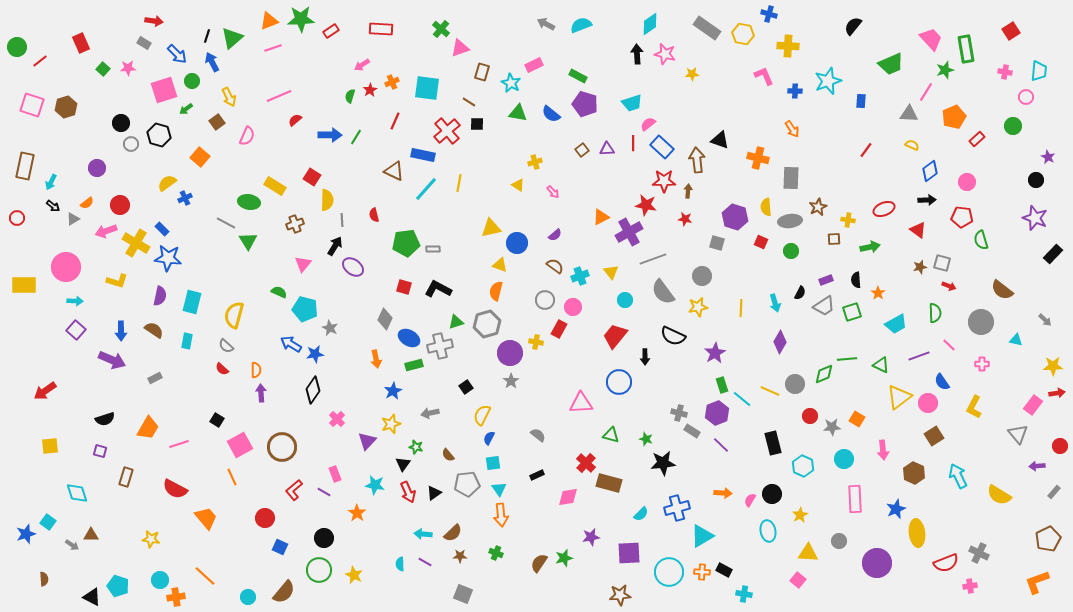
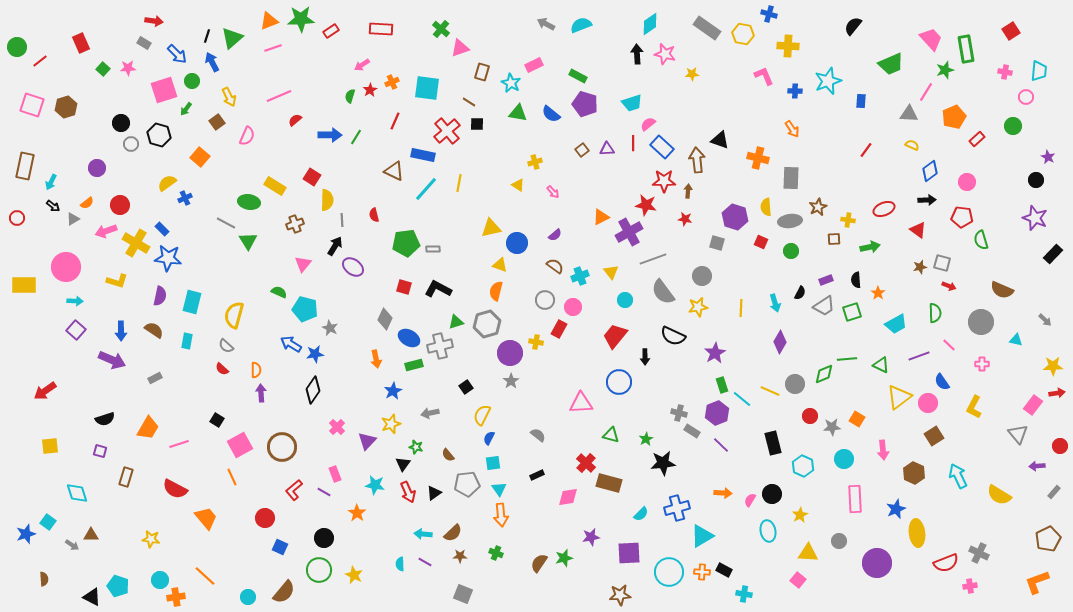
green arrow at (186, 109): rotated 16 degrees counterclockwise
brown semicircle at (1002, 290): rotated 15 degrees counterclockwise
pink cross at (337, 419): moved 8 px down
green star at (646, 439): rotated 24 degrees clockwise
